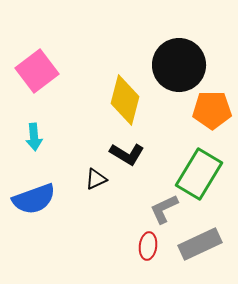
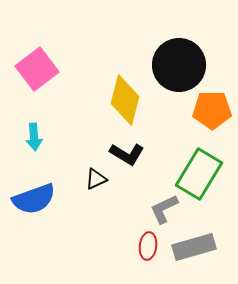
pink square: moved 2 px up
gray rectangle: moved 6 px left, 3 px down; rotated 9 degrees clockwise
